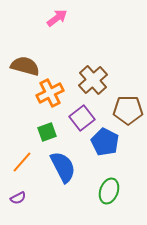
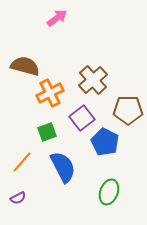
green ellipse: moved 1 px down
